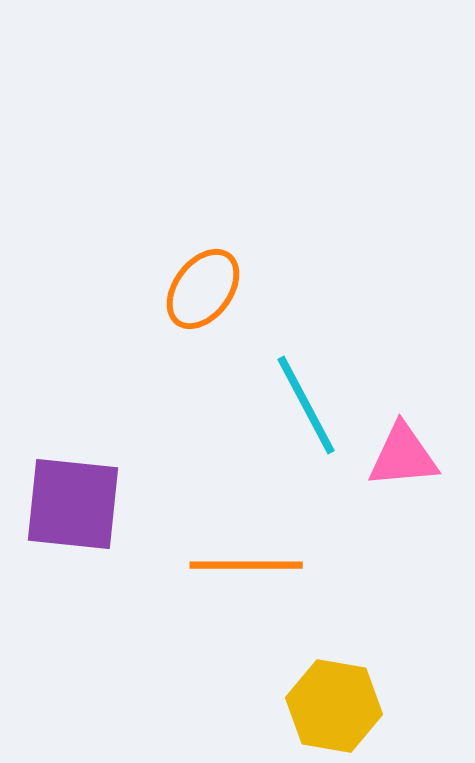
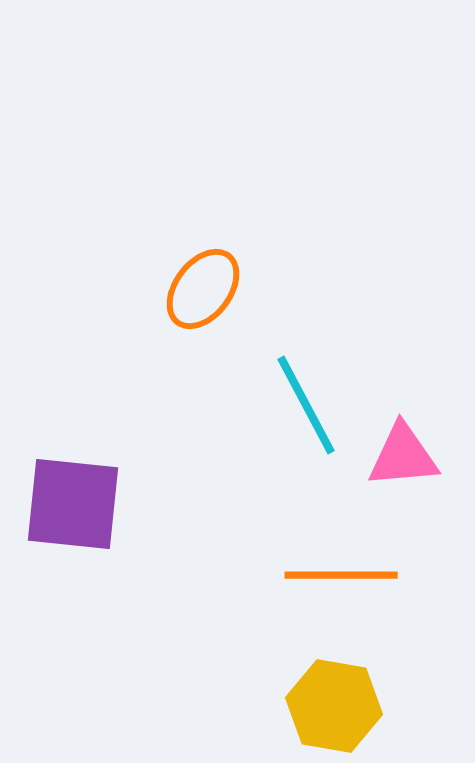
orange line: moved 95 px right, 10 px down
